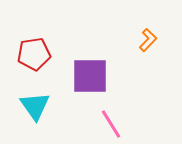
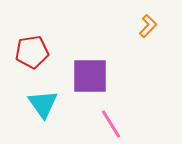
orange L-shape: moved 14 px up
red pentagon: moved 2 px left, 2 px up
cyan triangle: moved 8 px right, 2 px up
